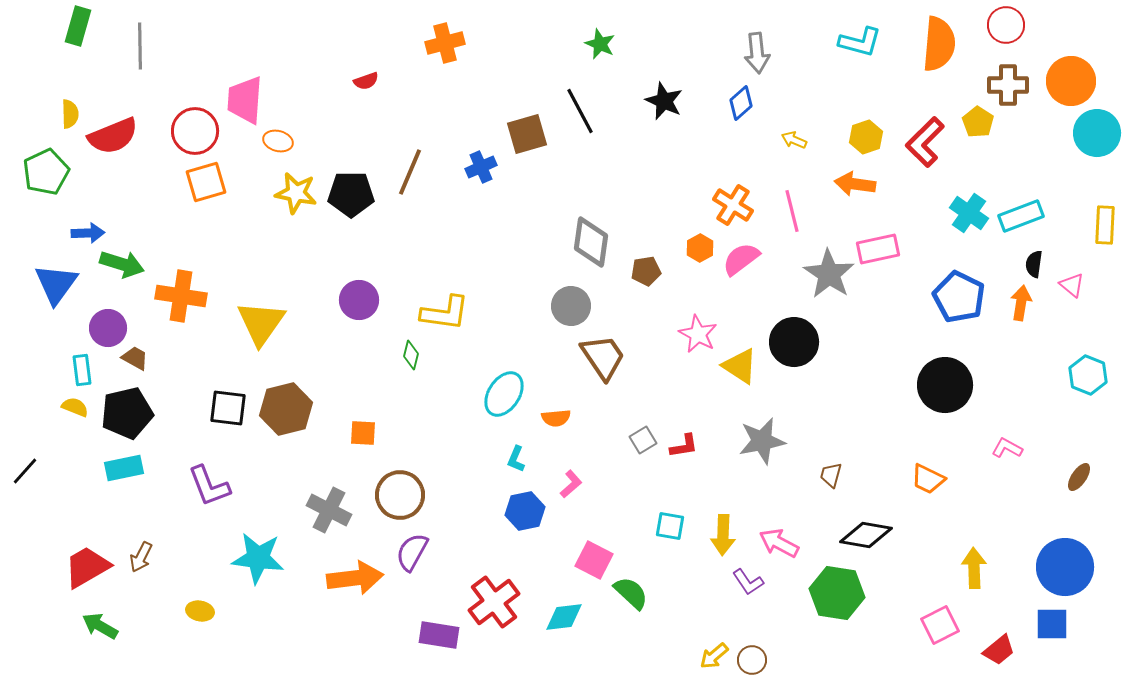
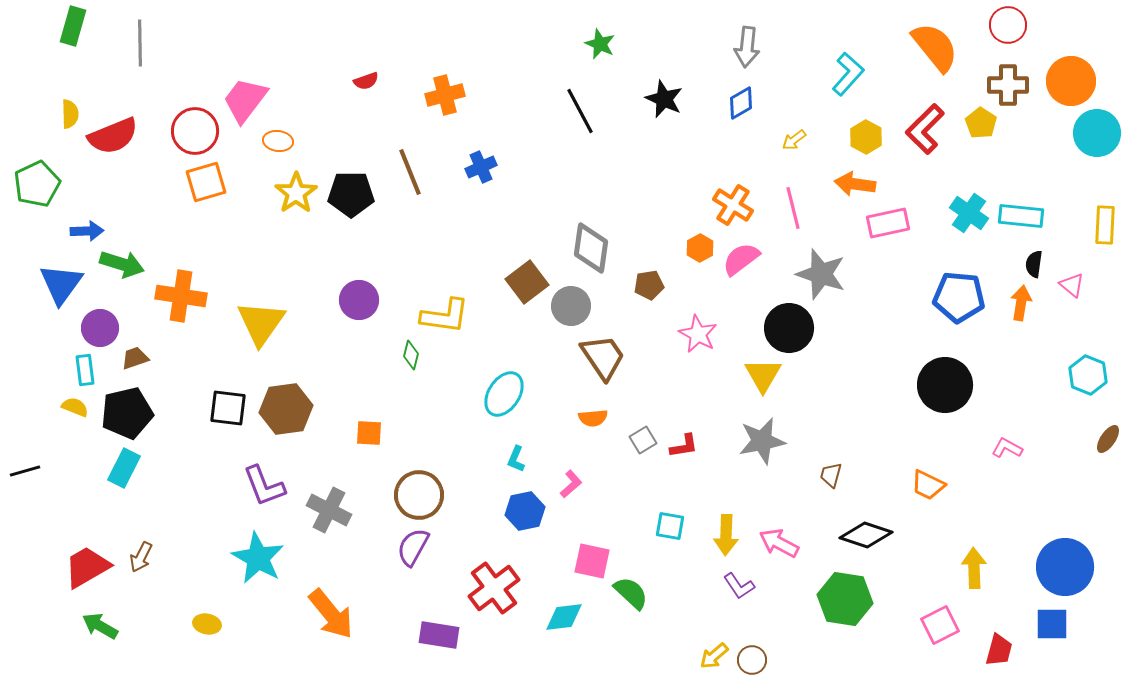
red circle at (1006, 25): moved 2 px right
green rectangle at (78, 26): moved 5 px left
cyan L-shape at (860, 42): moved 12 px left, 32 px down; rotated 63 degrees counterclockwise
orange cross at (445, 43): moved 52 px down
orange semicircle at (939, 44): moved 4 px left, 3 px down; rotated 44 degrees counterclockwise
gray line at (140, 46): moved 3 px up
gray arrow at (757, 53): moved 10 px left, 6 px up; rotated 12 degrees clockwise
pink trapezoid at (245, 100): rotated 33 degrees clockwise
black star at (664, 101): moved 2 px up
blue diamond at (741, 103): rotated 12 degrees clockwise
yellow pentagon at (978, 122): moved 3 px right, 1 px down
brown square at (527, 134): moved 148 px down; rotated 21 degrees counterclockwise
yellow hexagon at (866, 137): rotated 12 degrees counterclockwise
yellow arrow at (794, 140): rotated 60 degrees counterclockwise
orange ellipse at (278, 141): rotated 8 degrees counterclockwise
red L-shape at (925, 142): moved 13 px up
green pentagon at (46, 172): moved 9 px left, 12 px down
brown line at (410, 172): rotated 45 degrees counterclockwise
yellow star at (296, 193): rotated 27 degrees clockwise
pink line at (792, 211): moved 1 px right, 3 px up
cyan rectangle at (1021, 216): rotated 27 degrees clockwise
blue arrow at (88, 233): moved 1 px left, 2 px up
gray diamond at (591, 242): moved 6 px down
pink rectangle at (878, 249): moved 10 px right, 26 px up
brown pentagon at (646, 271): moved 3 px right, 14 px down
gray star at (829, 274): moved 8 px left; rotated 15 degrees counterclockwise
blue triangle at (56, 284): moved 5 px right
blue pentagon at (959, 297): rotated 21 degrees counterclockwise
yellow L-shape at (445, 313): moved 3 px down
purple circle at (108, 328): moved 8 px left
black circle at (794, 342): moved 5 px left, 14 px up
brown trapezoid at (135, 358): rotated 48 degrees counterclockwise
yellow triangle at (740, 366): moved 23 px right, 9 px down; rotated 27 degrees clockwise
cyan rectangle at (82, 370): moved 3 px right
brown hexagon at (286, 409): rotated 6 degrees clockwise
orange semicircle at (556, 418): moved 37 px right
orange square at (363, 433): moved 6 px right
cyan rectangle at (124, 468): rotated 51 degrees counterclockwise
black line at (25, 471): rotated 32 degrees clockwise
brown ellipse at (1079, 477): moved 29 px right, 38 px up
orange trapezoid at (928, 479): moved 6 px down
purple L-shape at (209, 486): moved 55 px right
brown circle at (400, 495): moved 19 px right
yellow arrow at (723, 535): moved 3 px right
black diamond at (866, 535): rotated 9 degrees clockwise
purple semicircle at (412, 552): moved 1 px right, 5 px up
cyan star at (258, 558): rotated 22 degrees clockwise
pink square at (594, 560): moved 2 px left, 1 px down; rotated 15 degrees counterclockwise
orange arrow at (355, 578): moved 24 px left, 36 px down; rotated 58 degrees clockwise
purple L-shape at (748, 582): moved 9 px left, 4 px down
green hexagon at (837, 593): moved 8 px right, 6 px down
red cross at (494, 602): moved 14 px up
yellow ellipse at (200, 611): moved 7 px right, 13 px down
red trapezoid at (999, 650): rotated 36 degrees counterclockwise
